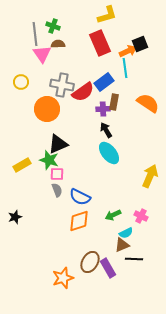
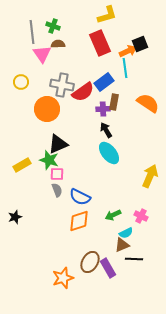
gray line: moved 3 px left, 2 px up
